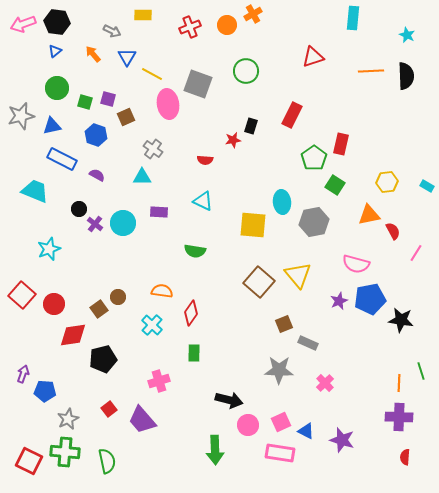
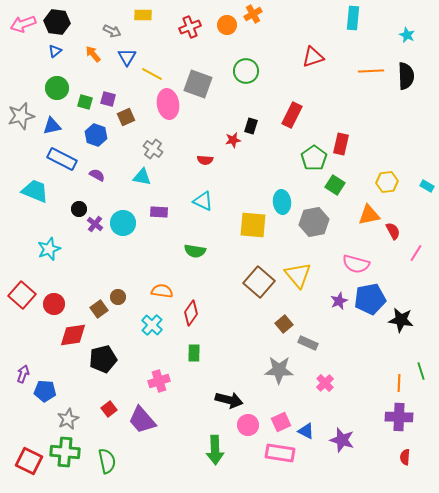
cyan triangle at (142, 177): rotated 12 degrees clockwise
brown square at (284, 324): rotated 18 degrees counterclockwise
